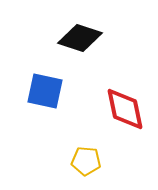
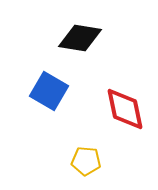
black diamond: rotated 9 degrees counterclockwise
blue square: moved 4 px right; rotated 18 degrees clockwise
